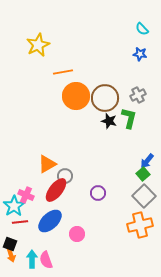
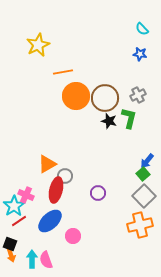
red ellipse: rotated 25 degrees counterclockwise
red line: moved 1 px left, 1 px up; rotated 28 degrees counterclockwise
pink circle: moved 4 px left, 2 px down
